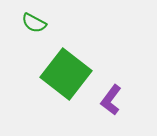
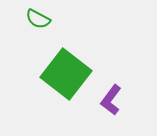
green semicircle: moved 4 px right, 4 px up
